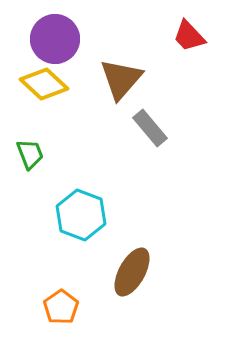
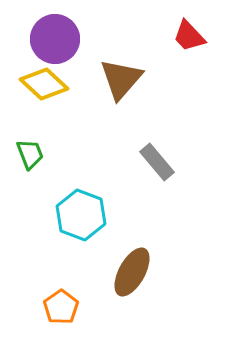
gray rectangle: moved 7 px right, 34 px down
